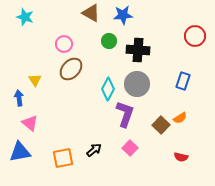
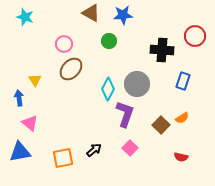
black cross: moved 24 px right
orange semicircle: moved 2 px right
